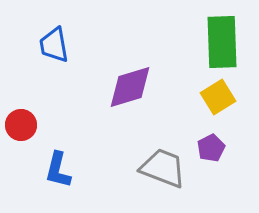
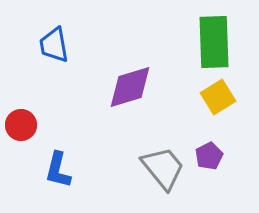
green rectangle: moved 8 px left
purple pentagon: moved 2 px left, 8 px down
gray trapezoid: rotated 30 degrees clockwise
